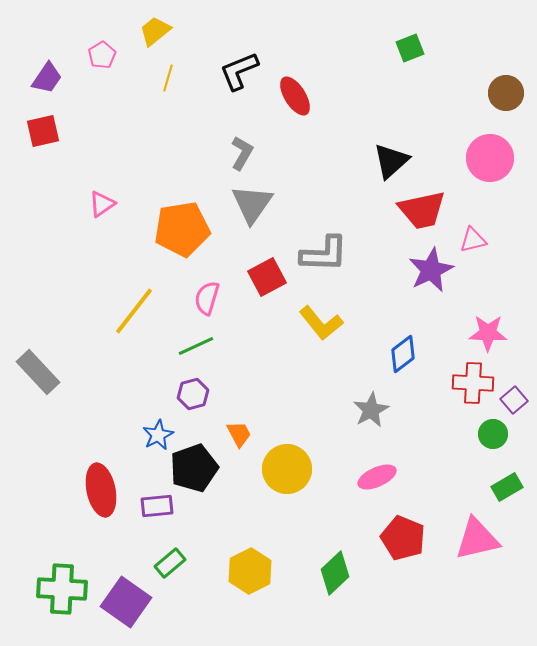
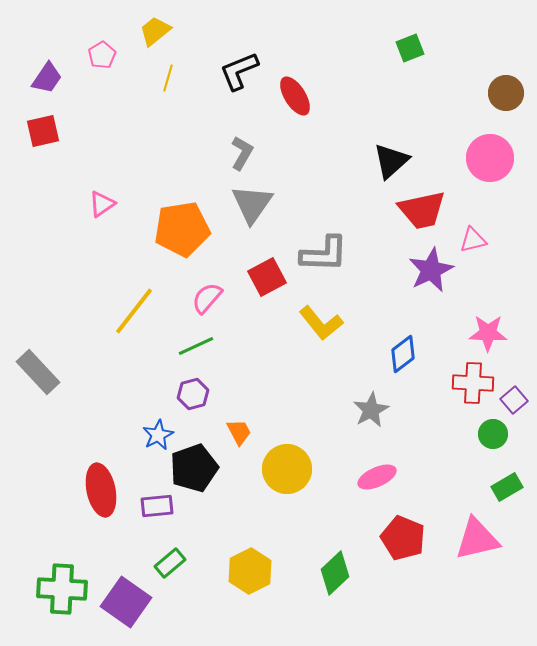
pink semicircle at (207, 298): rotated 24 degrees clockwise
orange trapezoid at (239, 434): moved 2 px up
